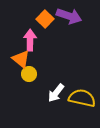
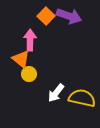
orange square: moved 1 px right, 3 px up
